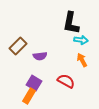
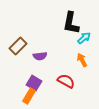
cyan arrow: moved 3 px right, 2 px up; rotated 48 degrees counterclockwise
